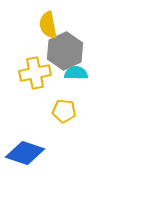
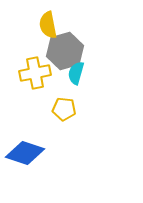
gray hexagon: rotated 9 degrees clockwise
cyan semicircle: rotated 75 degrees counterclockwise
yellow pentagon: moved 2 px up
